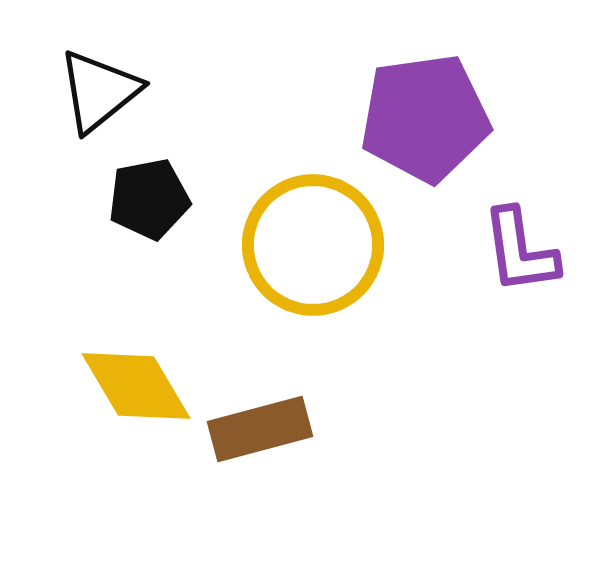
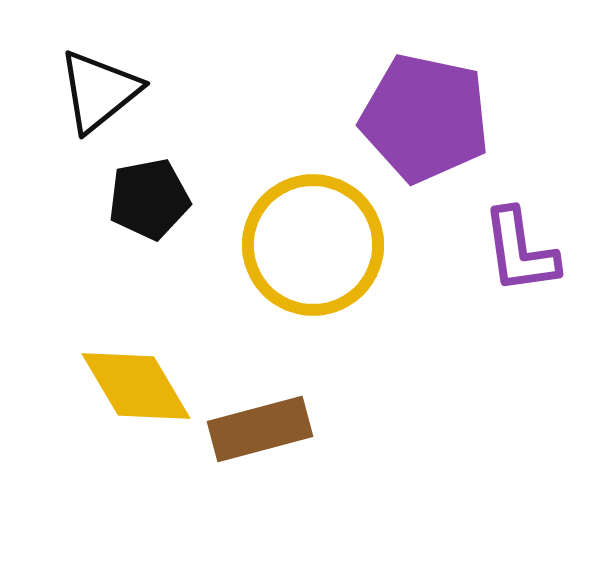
purple pentagon: rotated 20 degrees clockwise
